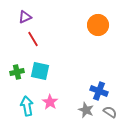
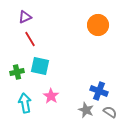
red line: moved 3 px left
cyan square: moved 5 px up
pink star: moved 1 px right, 6 px up
cyan arrow: moved 2 px left, 3 px up
